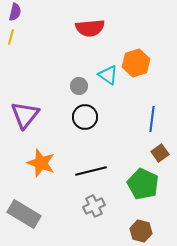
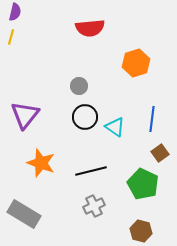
cyan triangle: moved 7 px right, 52 px down
